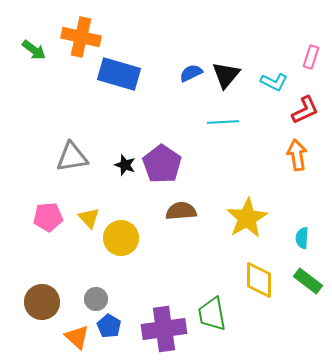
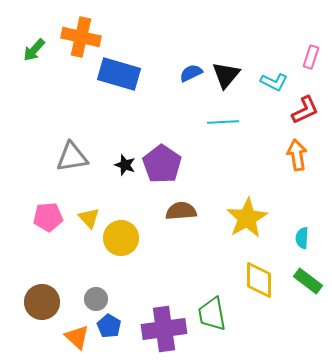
green arrow: rotated 95 degrees clockwise
